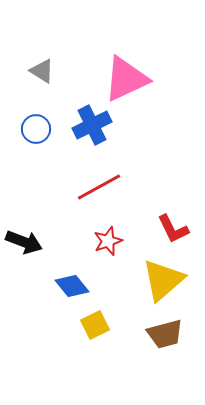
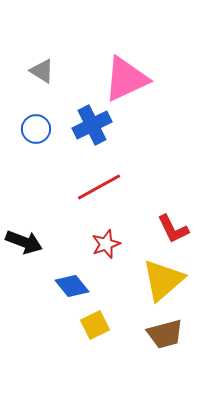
red star: moved 2 px left, 3 px down
